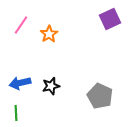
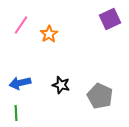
black star: moved 10 px right, 1 px up; rotated 30 degrees clockwise
